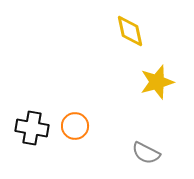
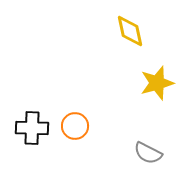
yellow star: moved 1 px down
black cross: rotated 8 degrees counterclockwise
gray semicircle: moved 2 px right
